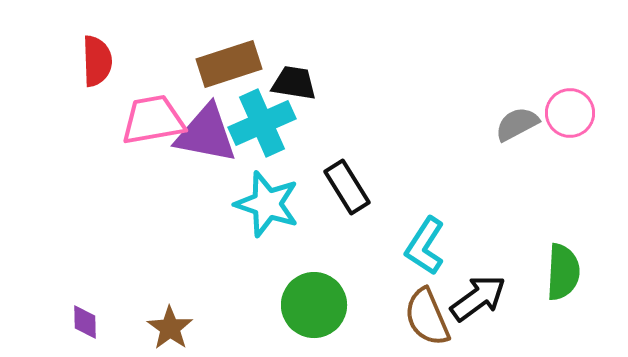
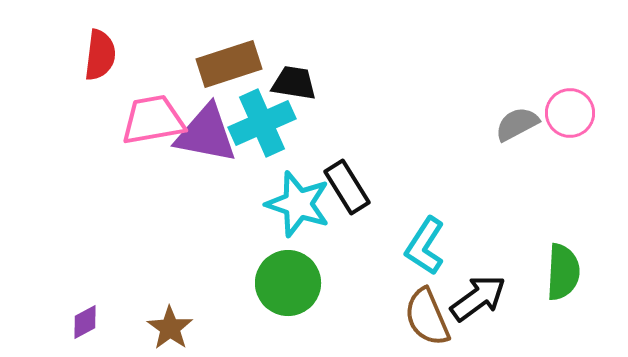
red semicircle: moved 3 px right, 6 px up; rotated 9 degrees clockwise
cyan star: moved 31 px right
green circle: moved 26 px left, 22 px up
purple diamond: rotated 63 degrees clockwise
